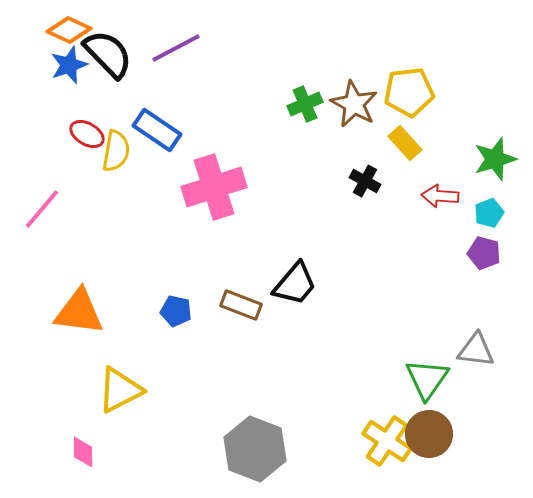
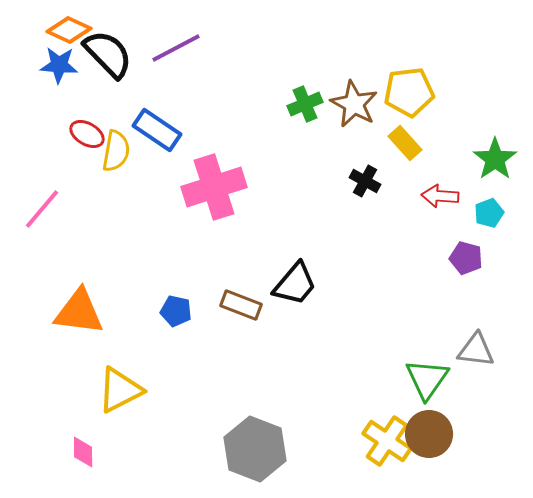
blue star: moved 10 px left; rotated 24 degrees clockwise
green star: rotated 18 degrees counterclockwise
purple pentagon: moved 18 px left, 5 px down
